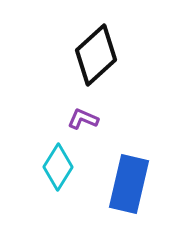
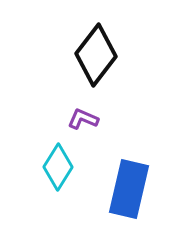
black diamond: rotated 10 degrees counterclockwise
blue rectangle: moved 5 px down
